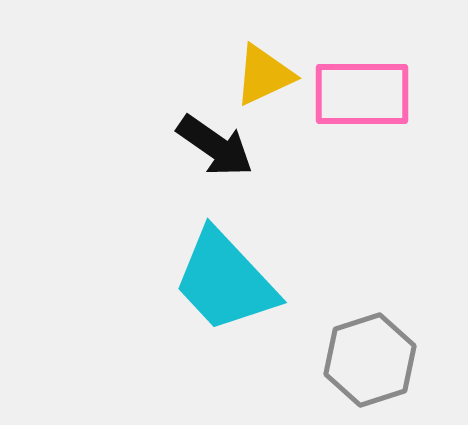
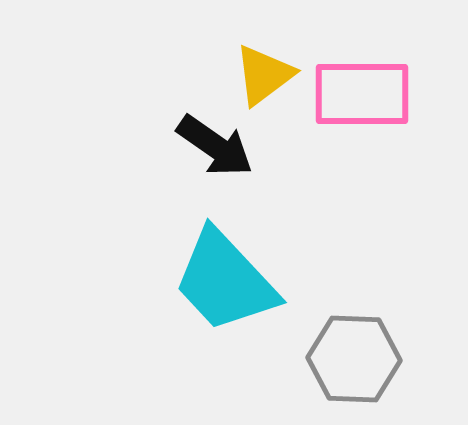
yellow triangle: rotated 12 degrees counterclockwise
gray hexagon: moved 16 px left, 1 px up; rotated 20 degrees clockwise
